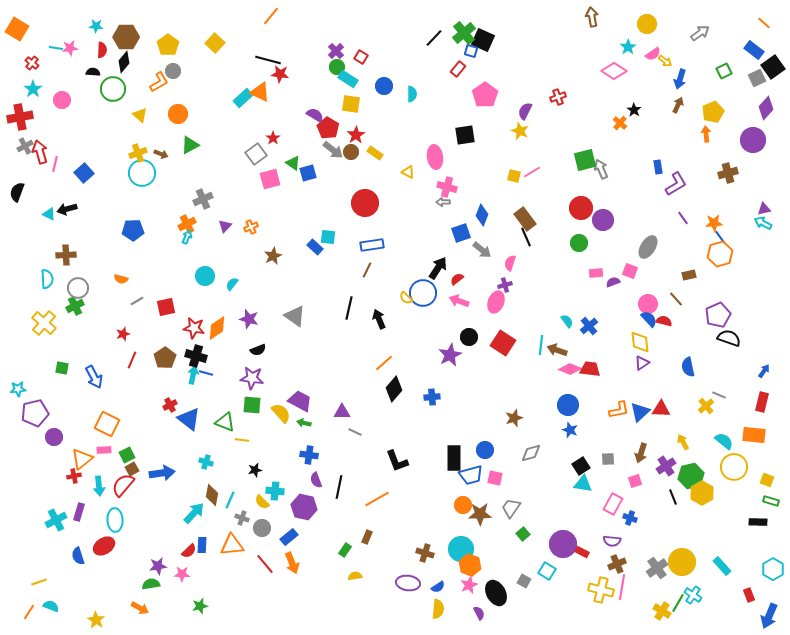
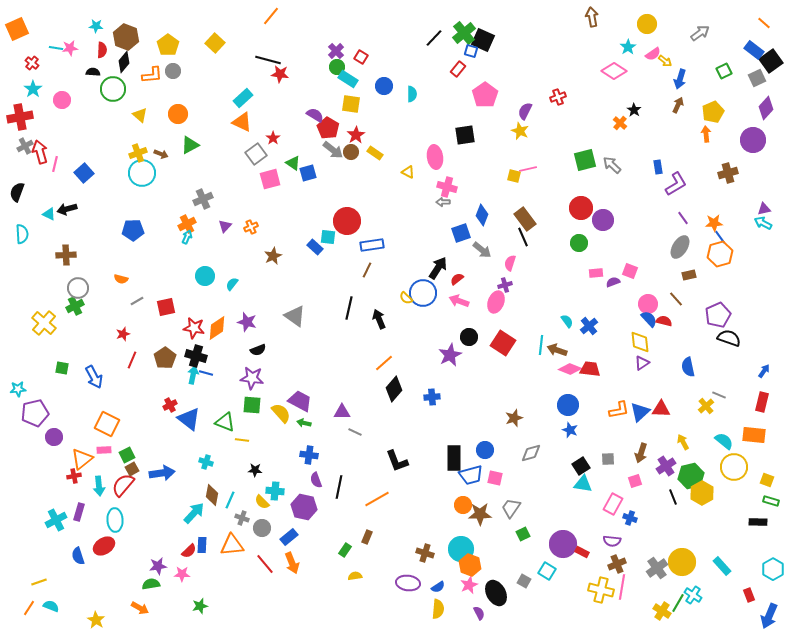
orange square at (17, 29): rotated 35 degrees clockwise
brown hexagon at (126, 37): rotated 20 degrees clockwise
black square at (773, 67): moved 2 px left, 6 px up
orange L-shape at (159, 82): moved 7 px left, 7 px up; rotated 25 degrees clockwise
orange triangle at (260, 92): moved 18 px left, 30 px down
gray arrow at (601, 169): moved 11 px right, 4 px up; rotated 24 degrees counterclockwise
pink line at (532, 172): moved 4 px left, 3 px up; rotated 18 degrees clockwise
red circle at (365, 203): moved 18 px left, 18 px down
black line at (526, 237): moved 3 px left
gray ellipse at (648, 247): moved 32 px right
cyan semicircle at (47, 279): moved 25 px left, 45 px up
purple star at (249, 319): moved 2 px left, 3 px down
black star at (255, 470): rotated 16 degrees clockwise
green square at (523, 534): rotated 16 degrees clockwise
orange line at (29, 612): moved 4 px up
